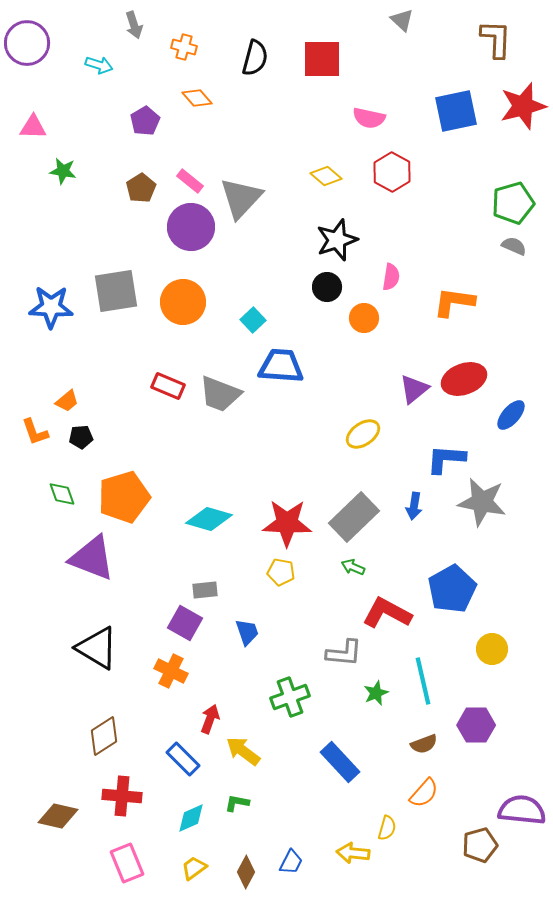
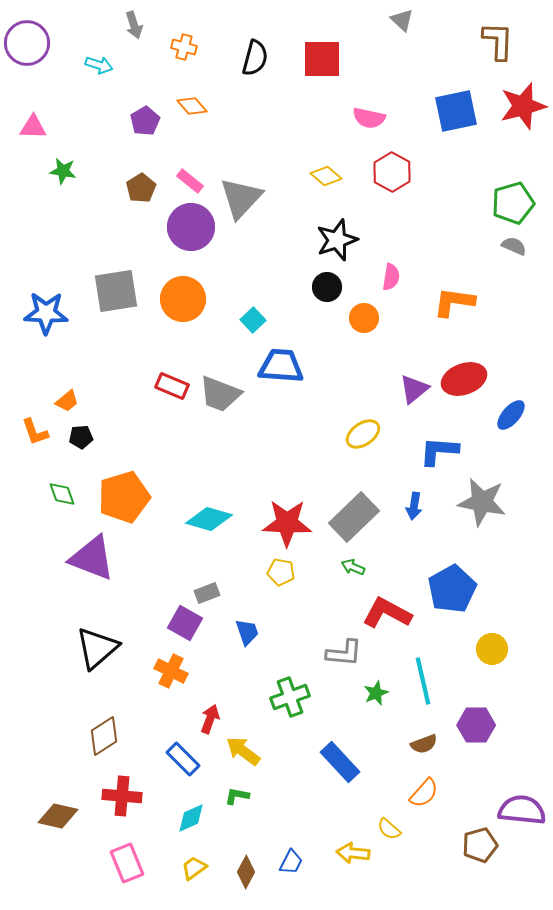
brown L-shape at (496, 39): moved 2 px right, 2 px down
orange diamond at (197, 98): moved 5 px left, 8 px down
orange circle at (183, 302): moved 3 px up
blue star at (51, 307): moved 5 px left, 6 px down
red rectangle at (168, 386): moved 4 px right
blue L-shape at (446, 459): moved 7 px left, 8 px up
gray rectangle at (205, 590): moved 2 px right, 3 px down; rotated 15 degrees counterclockwise
black triangle at (97, 648): rotated 48 degrees clockwise
green L-shape at (237, 803): moved 7 px up
yellow semicircle at (387, 828): moved 2 px right, 1 px down; rotated 115 degrees clockwise
